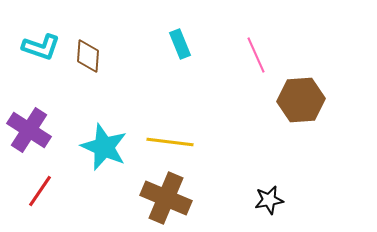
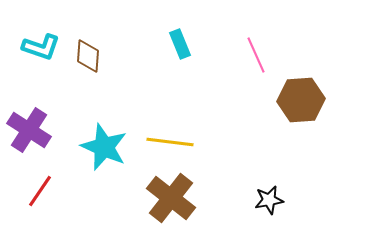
brown cross: moved 5 px right; rotated 15 degrees clockwise
